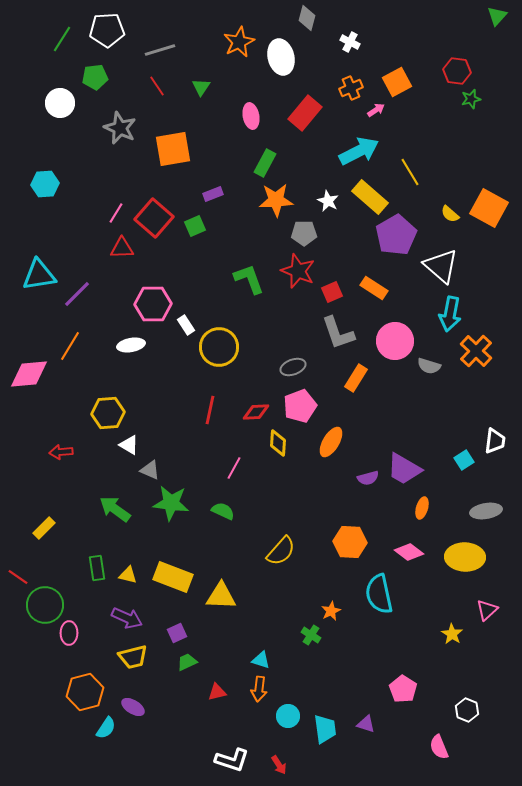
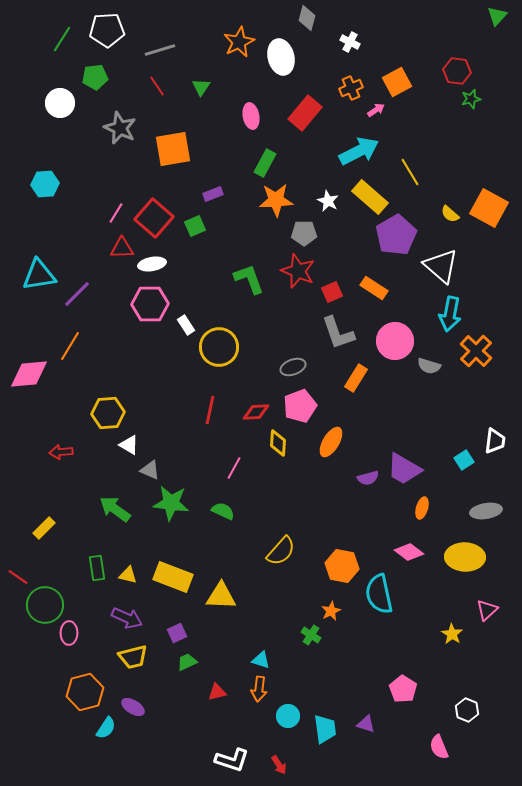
pink hexagon at (153, 304): moved 3 px left
white ellipse at (131, 345): moved 21 px right, 81 px up
orange hexagon at (350, 542): moved 8 px left, 24 px down; rotated 8 degrees clockwise
